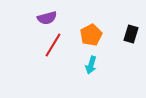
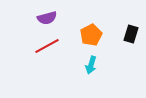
red line: moved 6 px left, 1 px down; rotated 30 degrees clockwise
